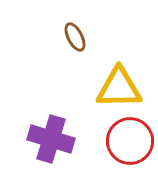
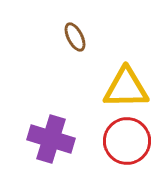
yellow triangle: moved 7 px right
red circle: moved 3 px left
